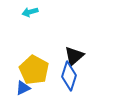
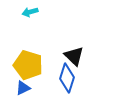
black triangle: rotated 35 degrees counterclockwise
yellow pentagon: moved 6 px left, 5 px up; rotated 12 degrees counterclockwise
blue diamond: moved 2 px left, 2 px down
